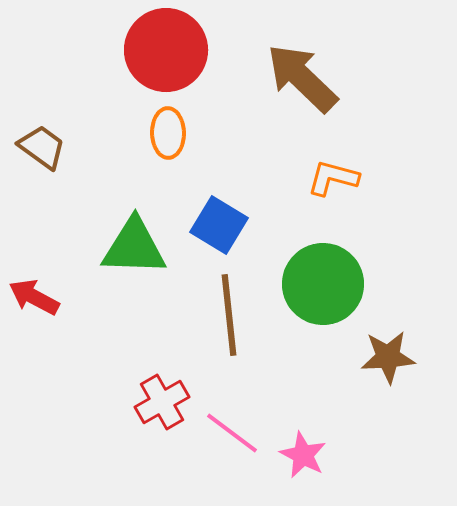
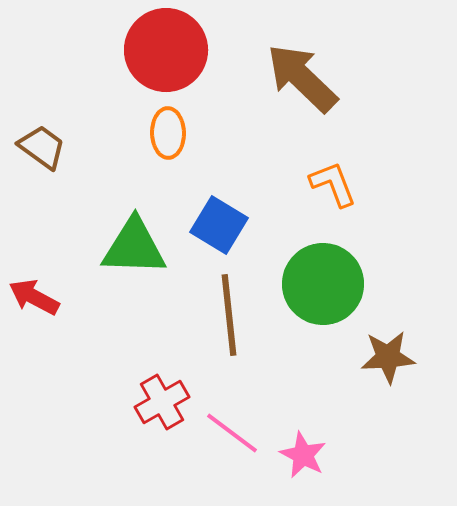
orange L-shape: moved 6 px down; rotated 54 degrees clockwise
